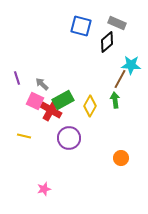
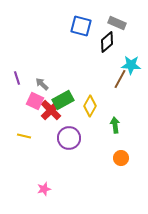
green arrow: moved 25 px down
red cross: rotated 15 degrees clockwise
